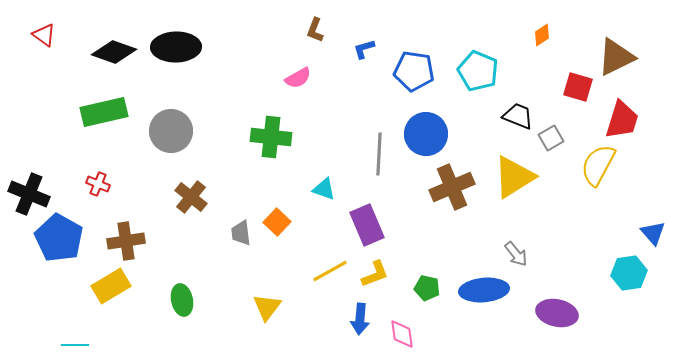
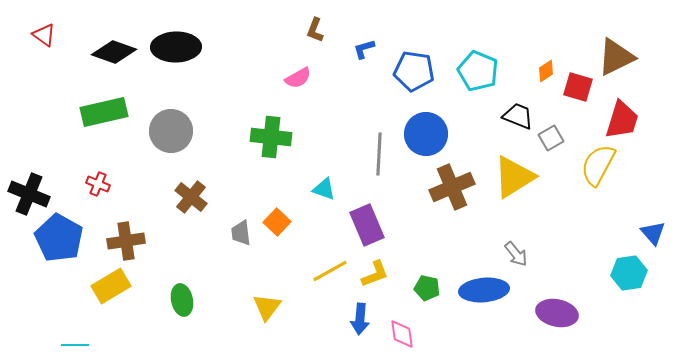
orange diamond at (542, 35): moved 4 px right, 36 px down
